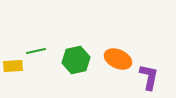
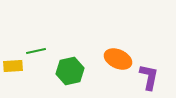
green hexagon: moved 6 px left, 11 px down
